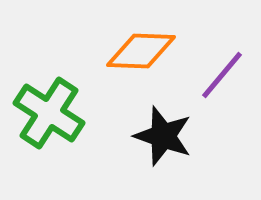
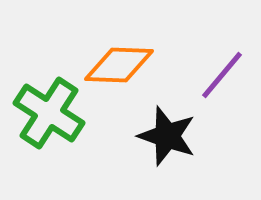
orange diamond: moved 22 px left, 14 px down
black star: moved 4 px right
